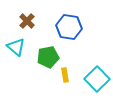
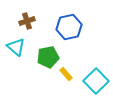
brown cross: rotated 28 degrees clockwise
blue hexagon: rotated 20 degrees counterclockwise
yellow rectangle: moved 1 px right, 1 px up; rotated 32 degrees counterclockwise
cyan square: moved 1 px left, 2 px down
